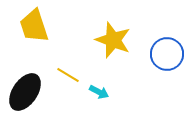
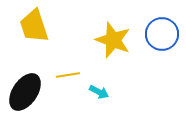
blue circle: moved 5 px left, 20 px up
yellow line: rotated 40 degrees counterclockwise
